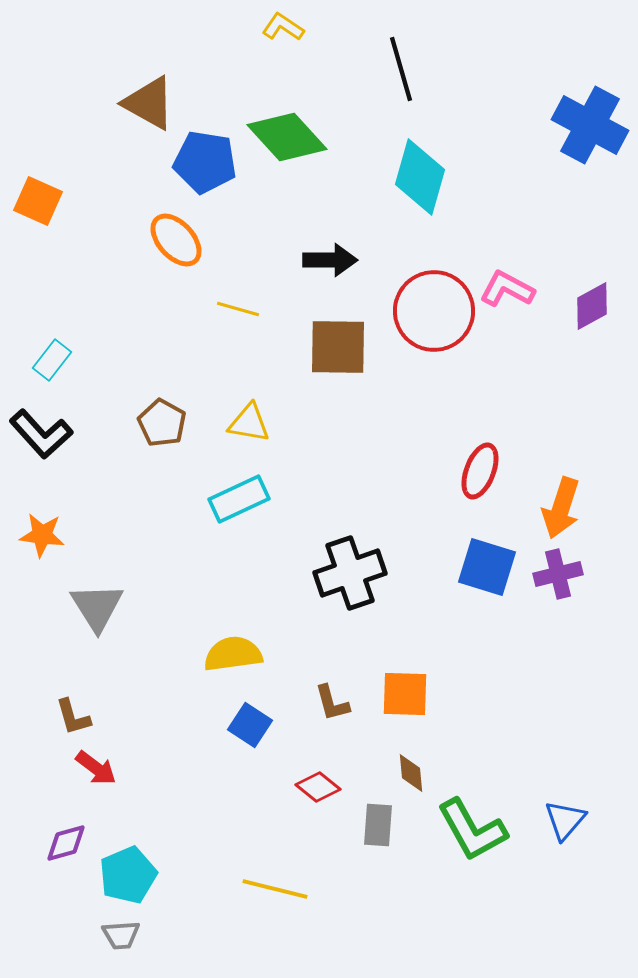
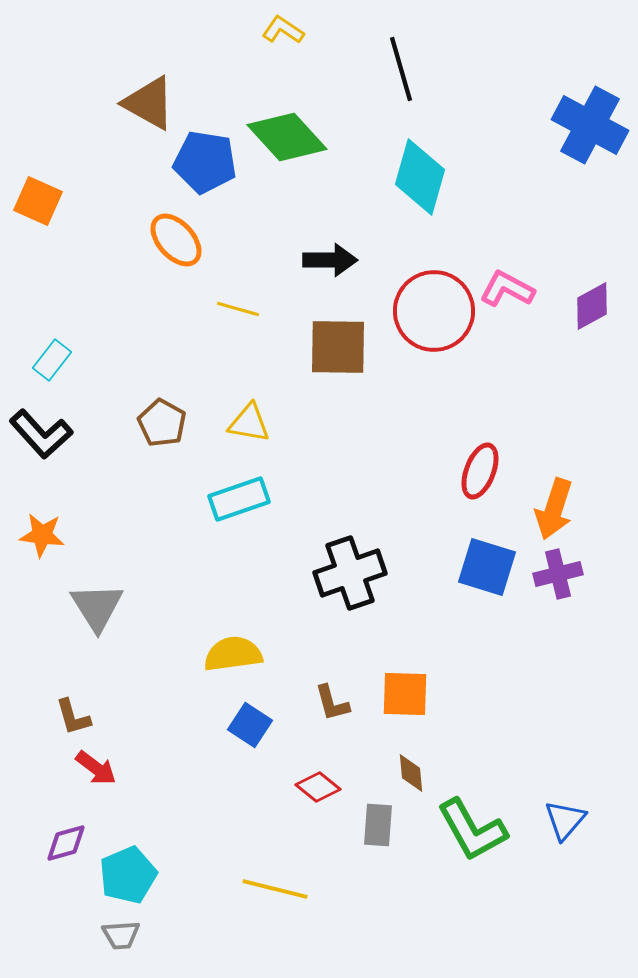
yellow L-shape at (283, 27): moved 3 px down
cyan rectangle at (239, 499): rotated 6 degrees clockwise
orange arrow at (561, 508): moved 7 px left, 1 px down
